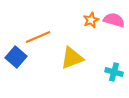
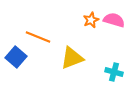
orange line: rotated 45 degrees clockwise
